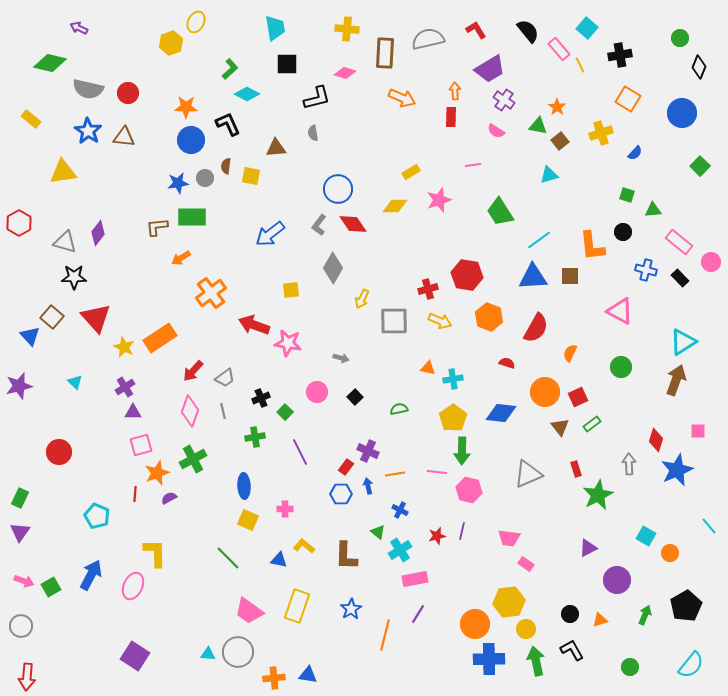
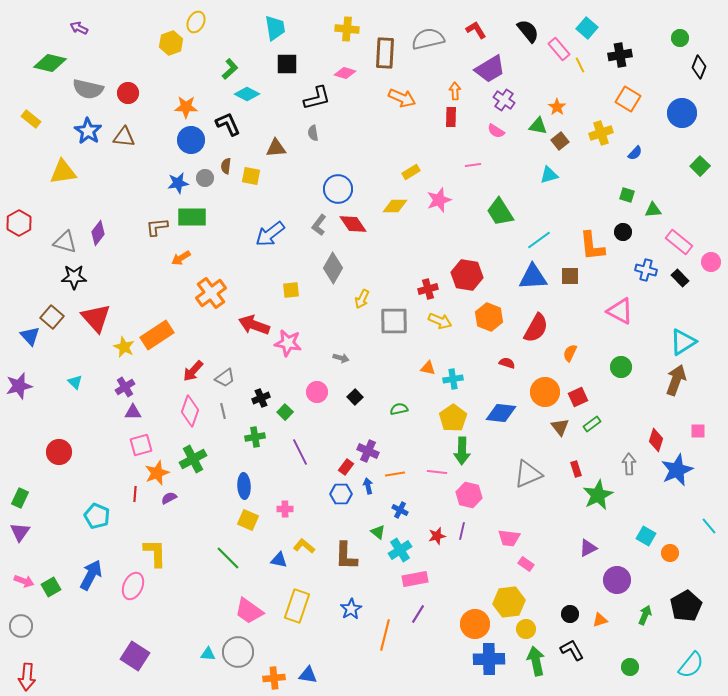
orange rectangle at (160, 338): moved 3 px left, 3 px up
pink hexagon at (469, 490): moved 5 px down
